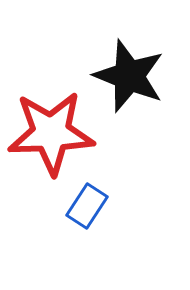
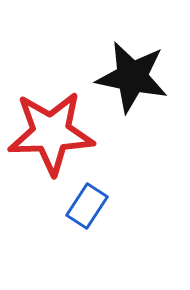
black star: moved 3 px right, 1 px down; rotated 10 degrees counterclockwise
